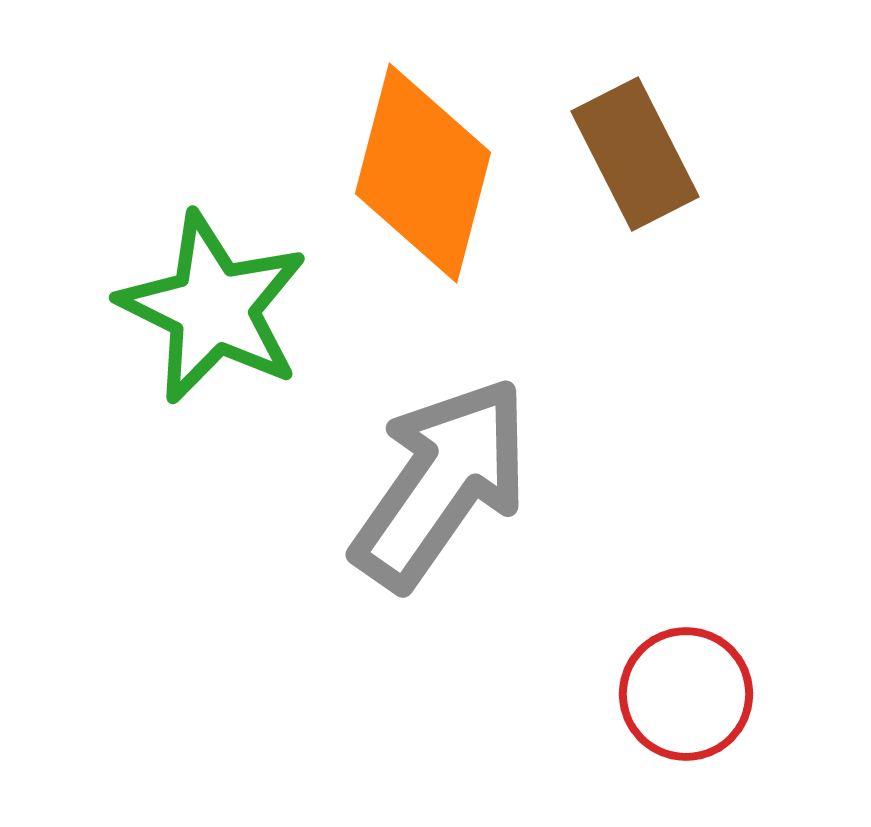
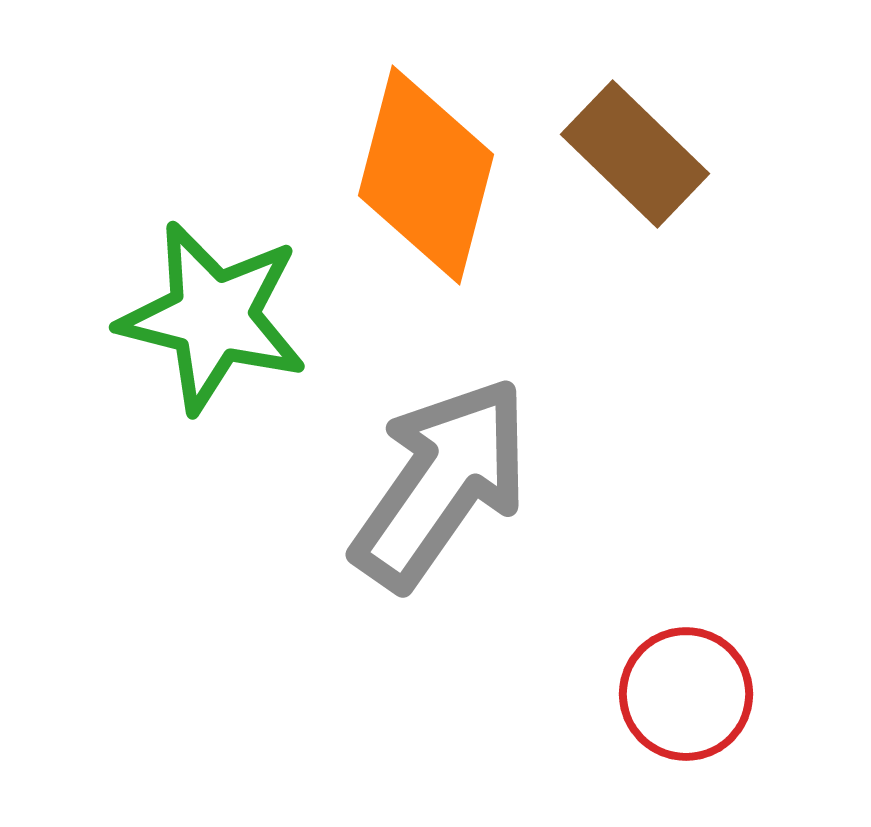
brown rectangle: rotated 19 degrees counterclockwise
orange diamond: moved 3 px right, 2 px down
green star: moved 9 px down; rotated 12 degrees counterclockwise
